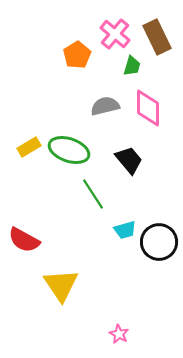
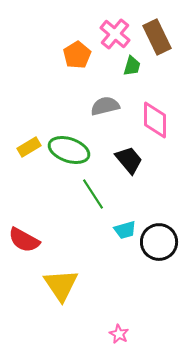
pink diamond: moved 7 px right, 12 px down
